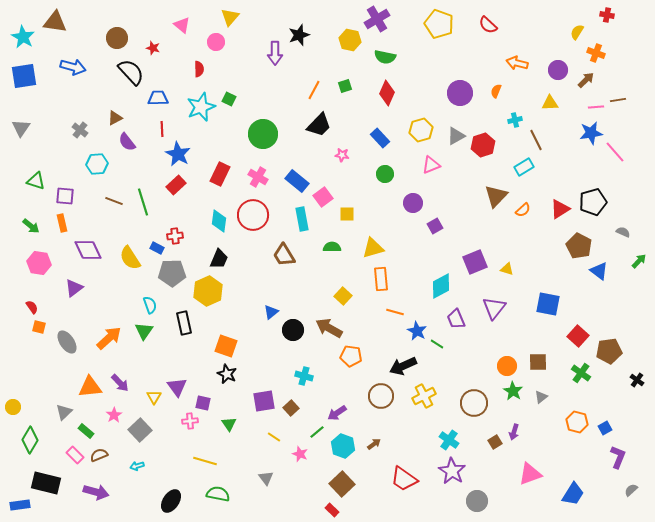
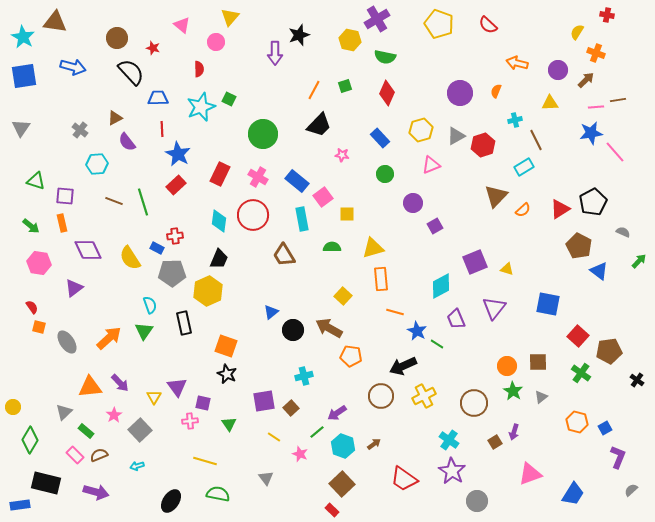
black pentagon at (593, 202): rotated 12 degrees counterclockwise
cyan cross at (304, 376): rotated 30 degrees counterclockwise
